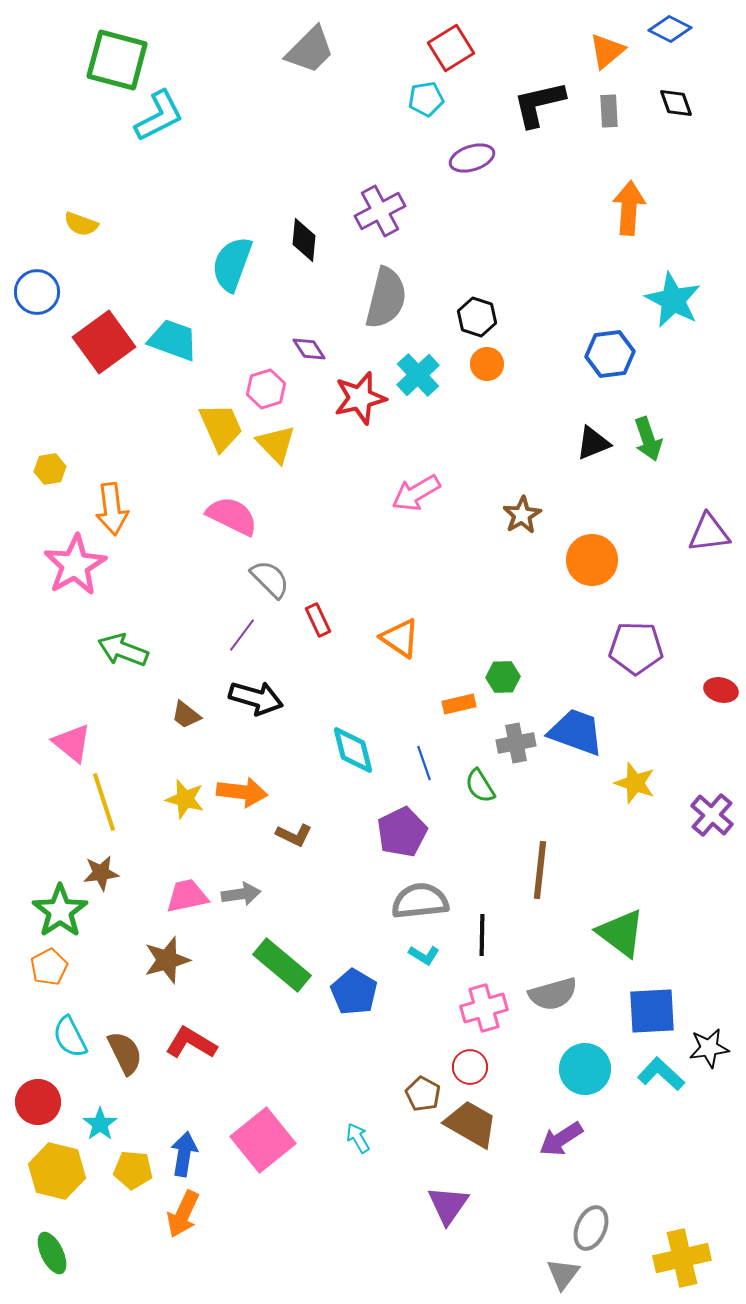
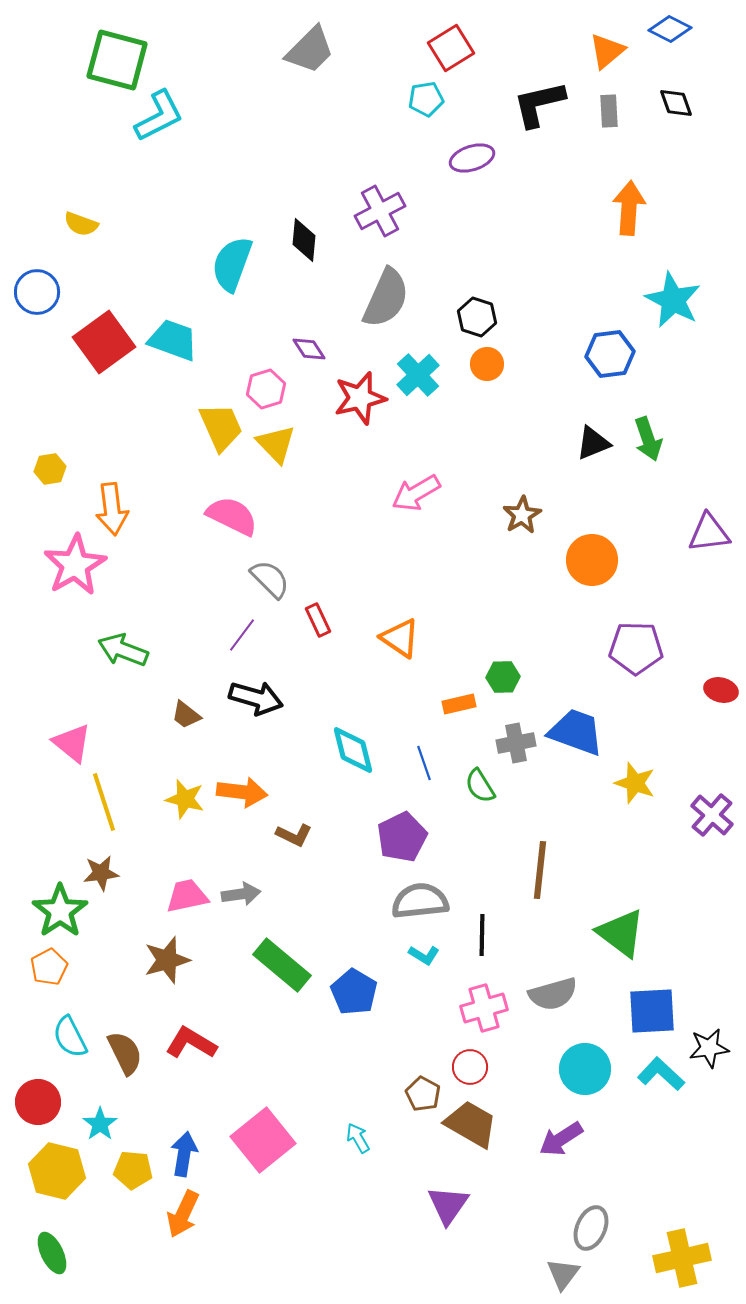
gray semicircle at (386, 298): rotated 10 degrees clockwise
purple pentagon at (402, 832): moved 5 px down
